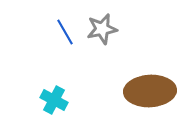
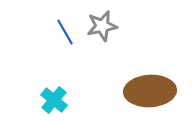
gray star: moved 3 px up
cyan cross: rotated 12 degrees clockwise
